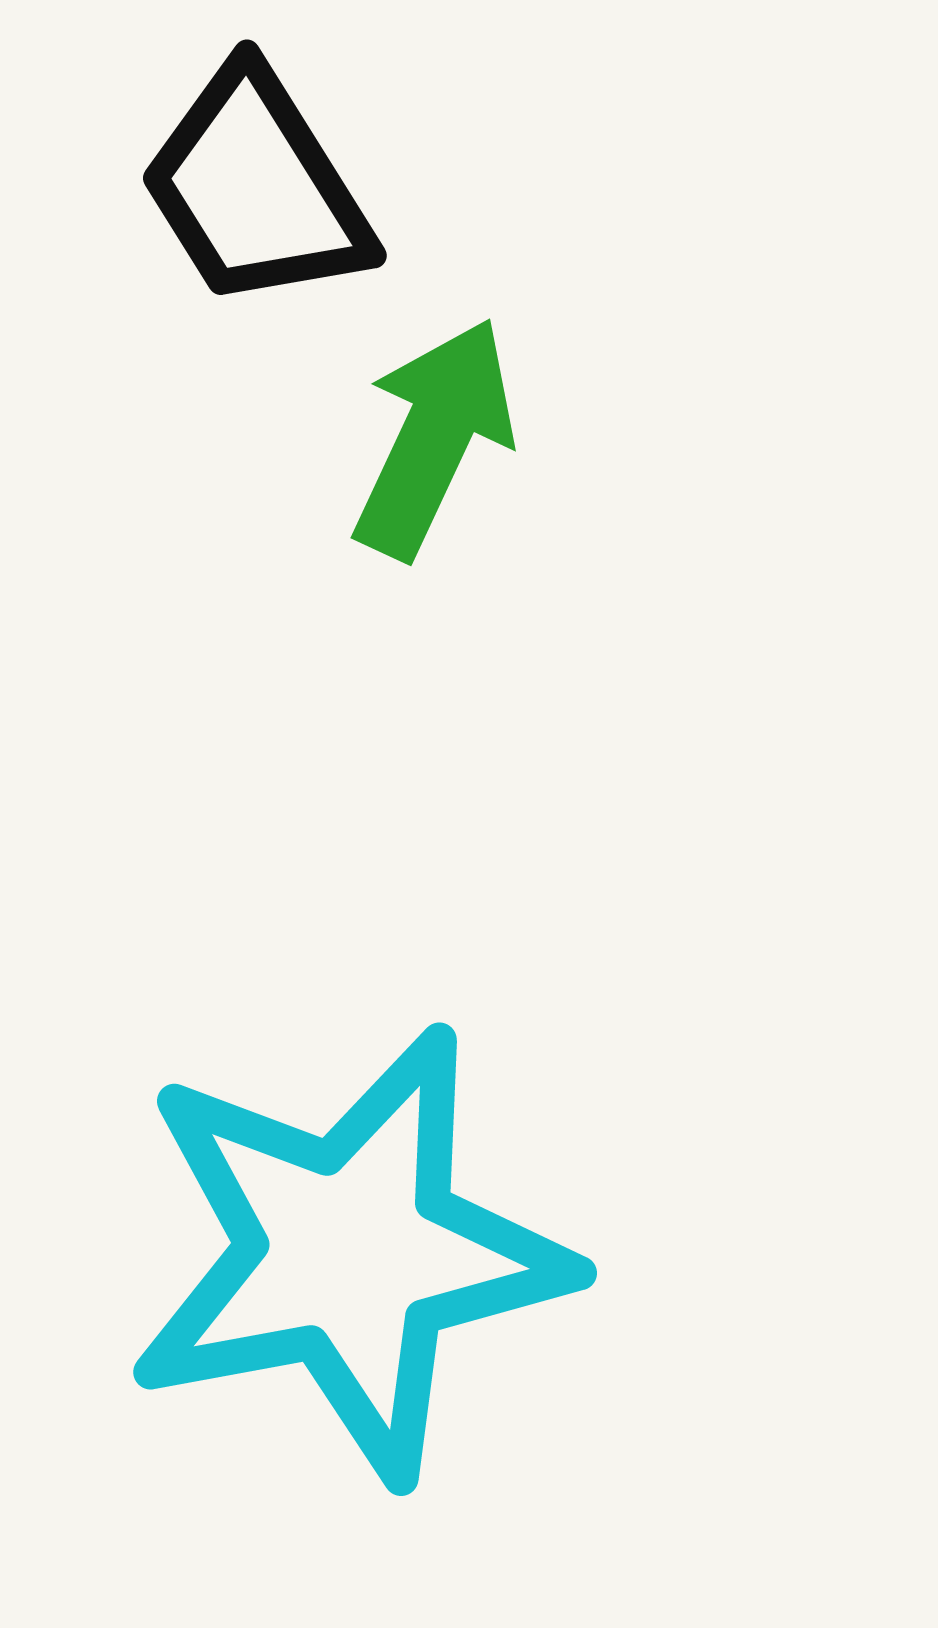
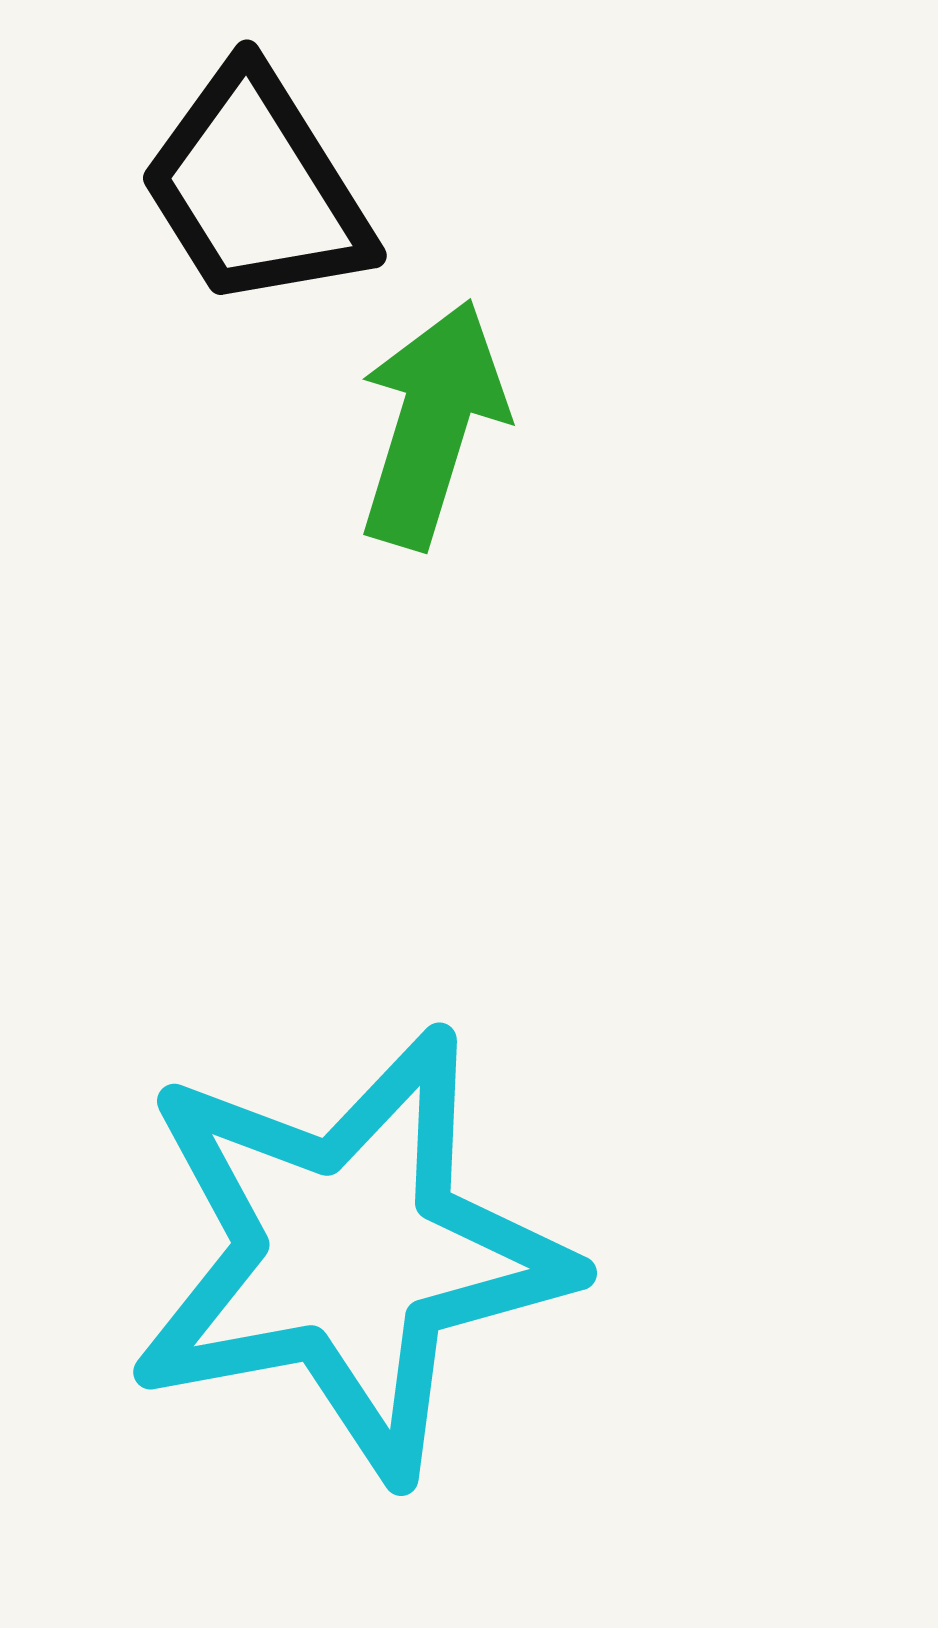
green arrow: moved 2 px left, 14 px up; rotated 8 degrees counterclockwise
